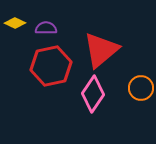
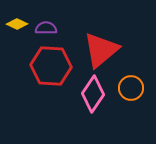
yellow diamond: moved 2 px right, 1 px down
red hexagon: rotated 15 degrees clockwise
orange circle: moved 10 px left
